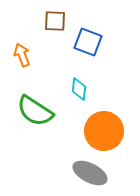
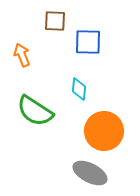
blue square: rotated 20 degrees counterclockwise
